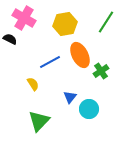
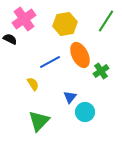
pink cross: moved 1 px down; rotated 25 degrees clockwise
green line: moved 1 px up
cyan circle: moved 4 px left, 3 px down
